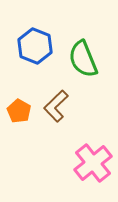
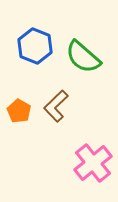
green semicircle: moved 2 px up; rotated 27 degrees counterclockwise
